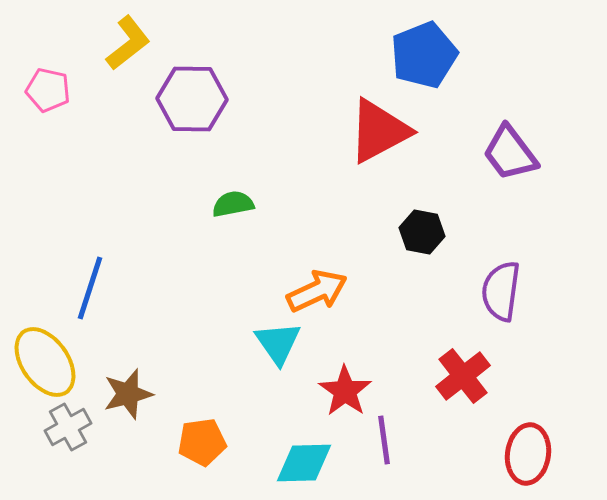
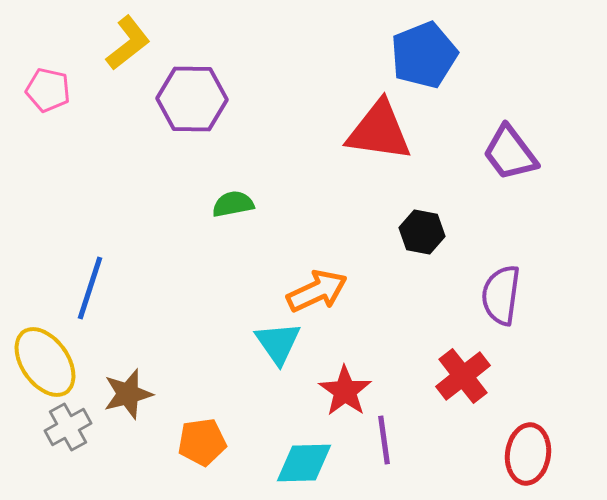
red triangle: rotated 36 degrees clockwise
purple semicircle: moved 4 px down
